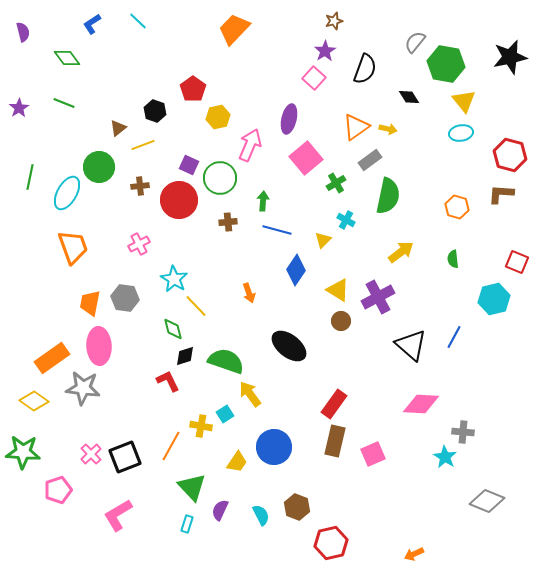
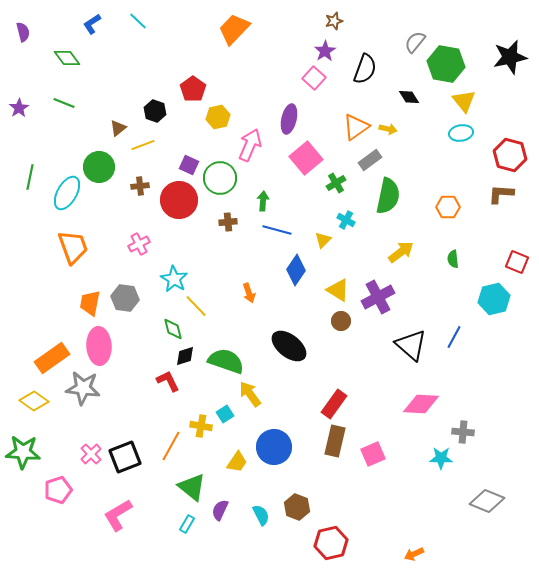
orange hexagon at (457, 207): moved 9 px left; rotated 15 degrees counterclockwise
cyan star at (445, 457): moved 4 px left, 1 px down; rotated 30 degrees counterclockwise
green triangle at (192, 487): rotated 8 degrees counterclockwise
cyan rectangle at (187, 524): rotated 12 degrees clockwise
